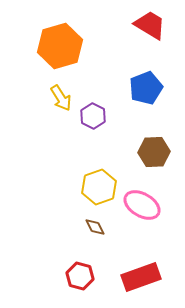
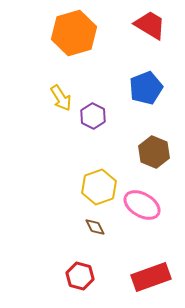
orange hexagon: moved 14 px right, 13 px up
brown hexagon: rotated 24 degrees clockwise
red rectangle: moved 10 px right
